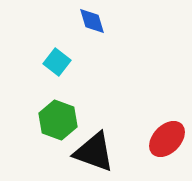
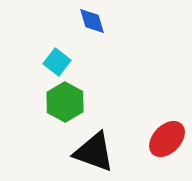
green hexagon: moved 7 px right, 18 px up; rotated 9 degrees clockwise
